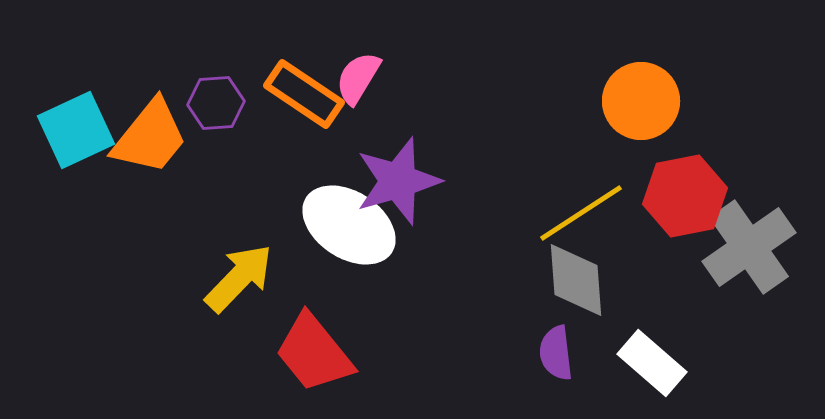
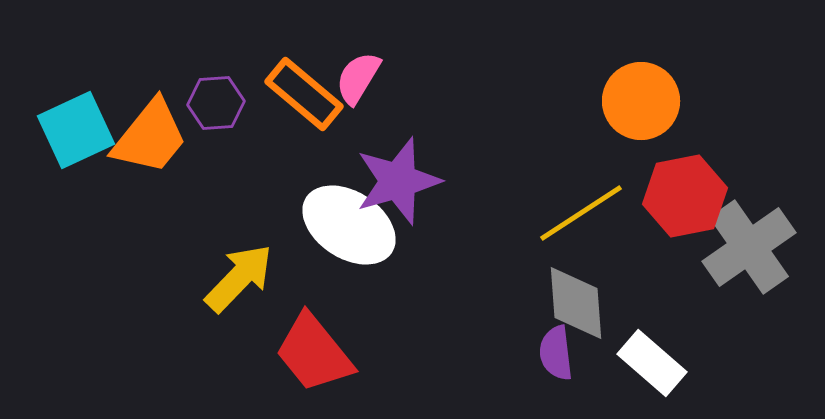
orange rectangle: rotated 6 degrees clockwise
gray diamond: moved 23 px down
